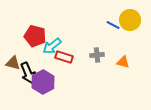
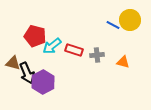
red rectangle: moved 10 px right, 7 px up
black arrow: moved 1 px left
